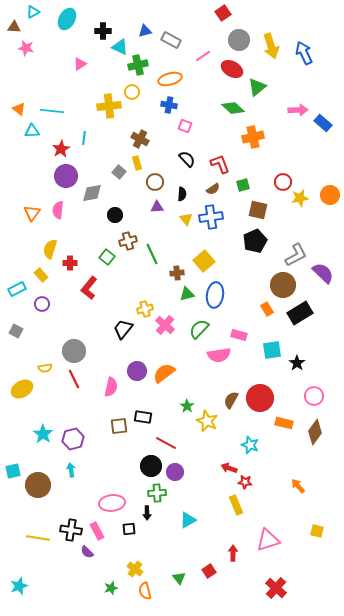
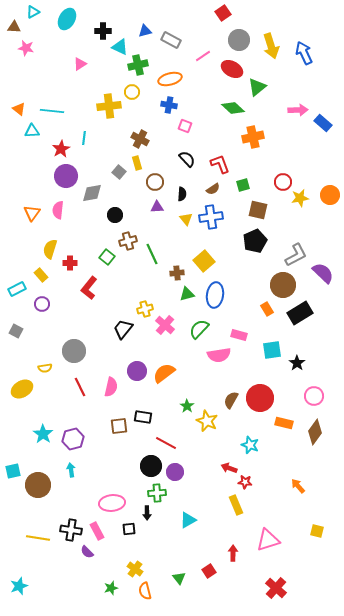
red line at (74, 379): moved 6 px right, 8 px down
